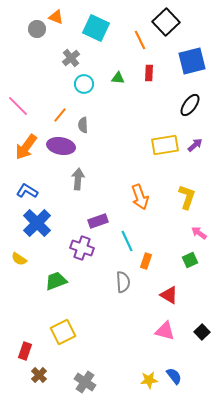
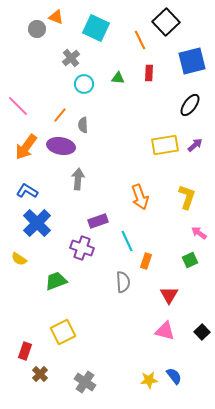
red triangle at (169, 295): rotated 30 degrees clockwise
brown cross at (39, 375): moved 1 px right, 1 px up
